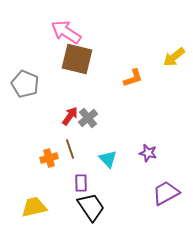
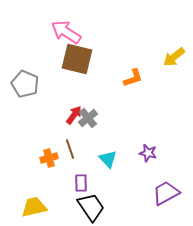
red arrow: moved 4 px right, 1 px up
